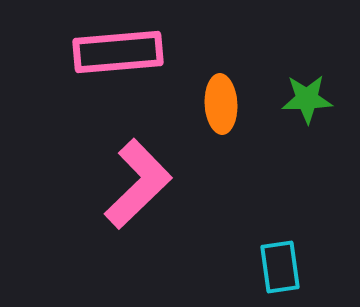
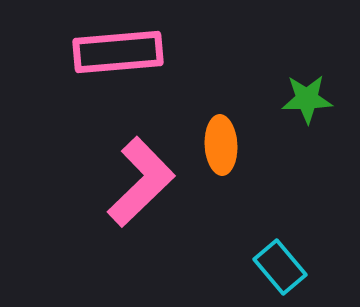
orange ellipse: moved 41 px down
pink L-shape: moved 3 px right, 2 px up
cyan rectangle: rotated 32 degrees counterclockwise
